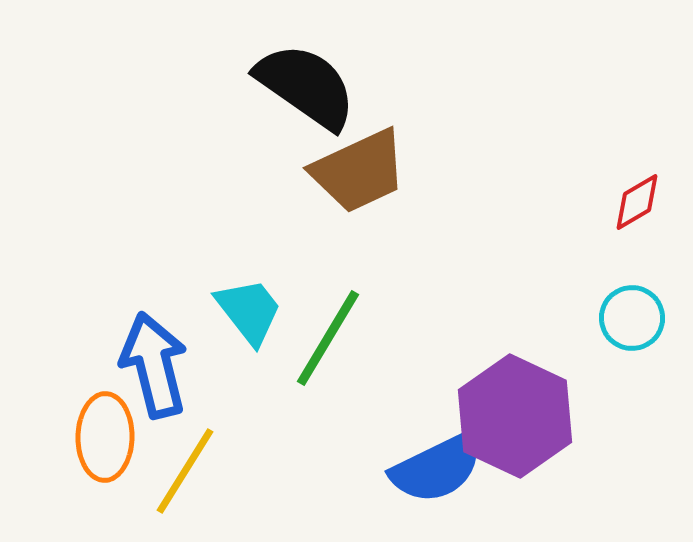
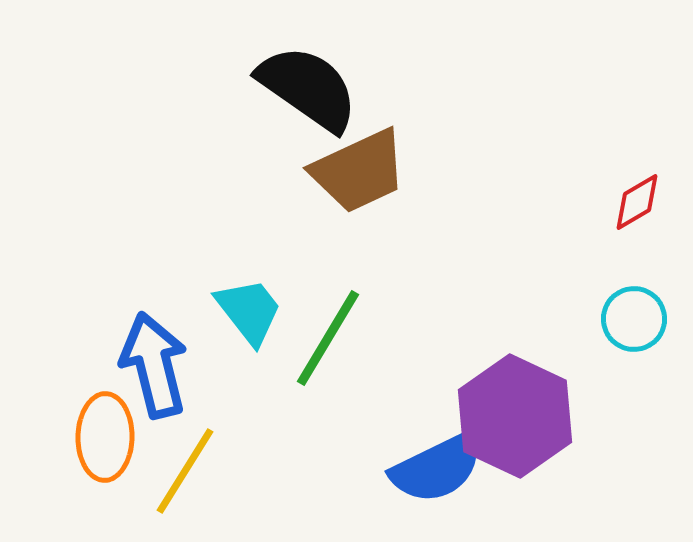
black semicircle: moved 2 px right, 2 px down
cyan circle: moved 2 px right, 1 px down
